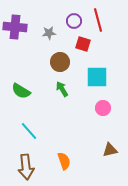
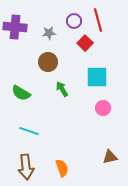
red square: moved 2 px right, 1 px up; rotated 28 degrees clockwise
brown circle: moved 12 px left
green semicircle: moved 2 px down
cyan line: rotated 30 degrees counterclockwise
brown triangle: moved 7 px down
orange semicircle: moved 2 px left, 7 px down
